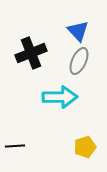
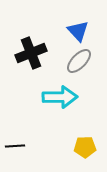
gray ellipse: rotated 20 degrees clockwise
yellow pentagon: rotated 15 degrees clockwise
